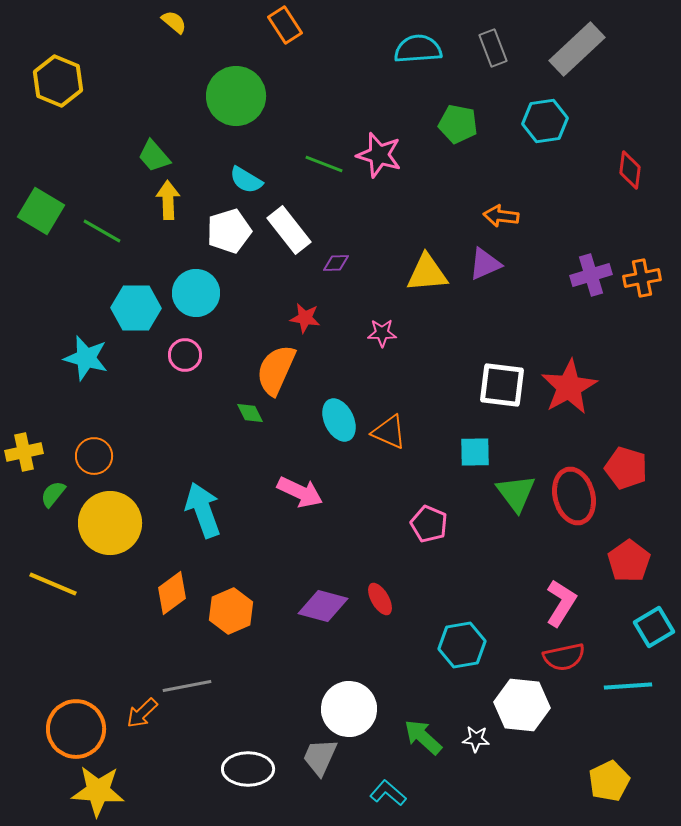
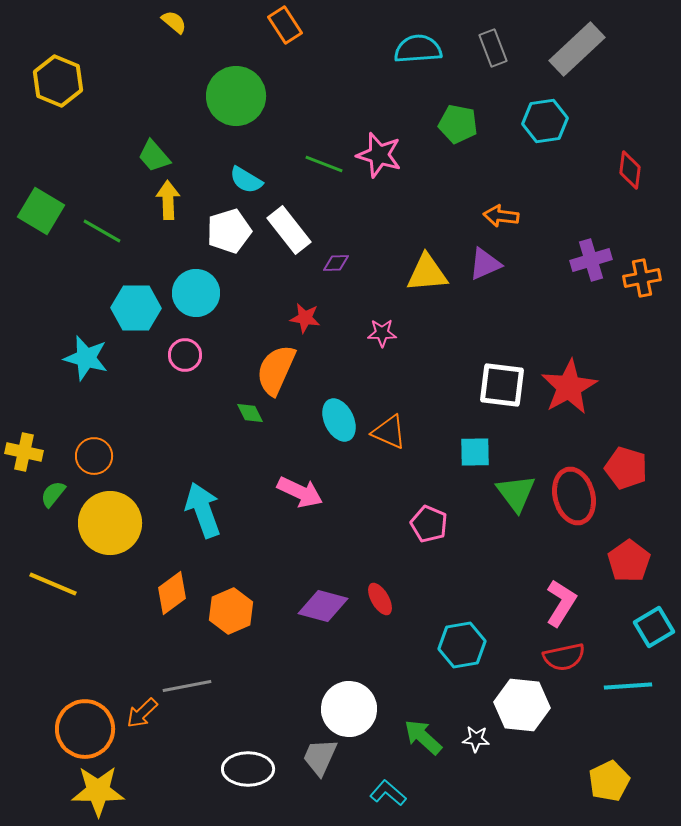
purple cross at (591, 275): moved 15 px up
yellow cross at (24, 452): rotated 24 degrees clockwise
orange circle at (76, 729): moved 9 px right
yellow star at (98, 791): rotated 4 degrees counterclockwise
